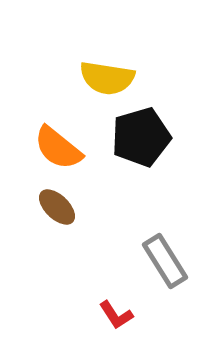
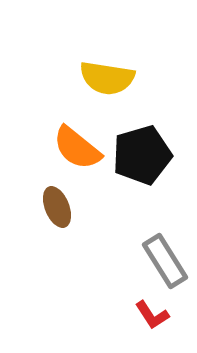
black pentagon: moved 1 px right, 18 px down
orange semicircle: moved 19 px right
brown ellipse: rotated 24 degrees clockwise
red L-shape: moved 36 px right
